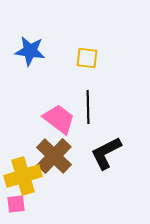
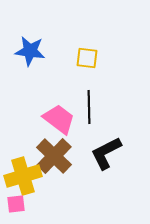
black line: moved 1 px right
